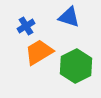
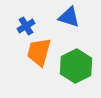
orange trapezoid: rotated 44 degrees counterclockwise
